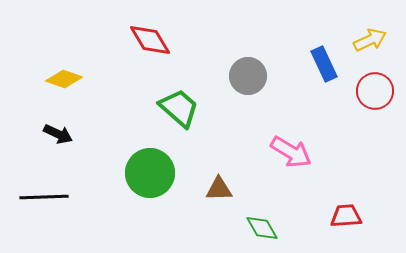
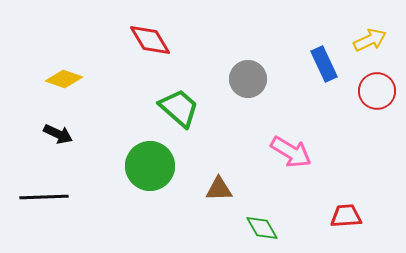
gray circle: moved 3 px down
red circle: moved 2 px right
green circle: moved 7 px up
